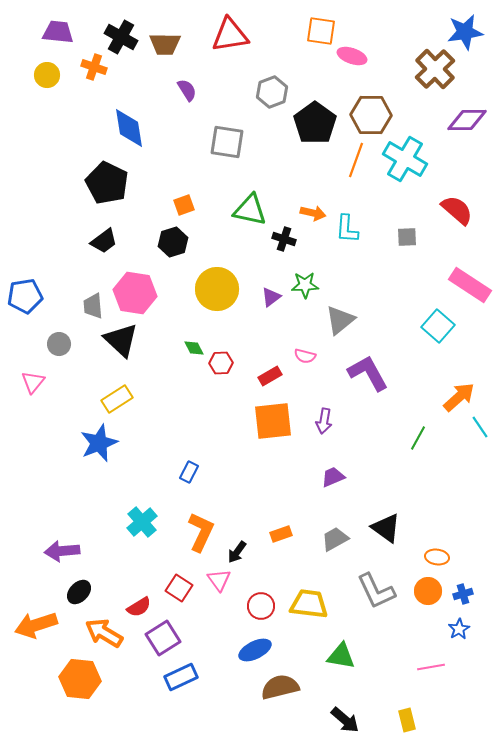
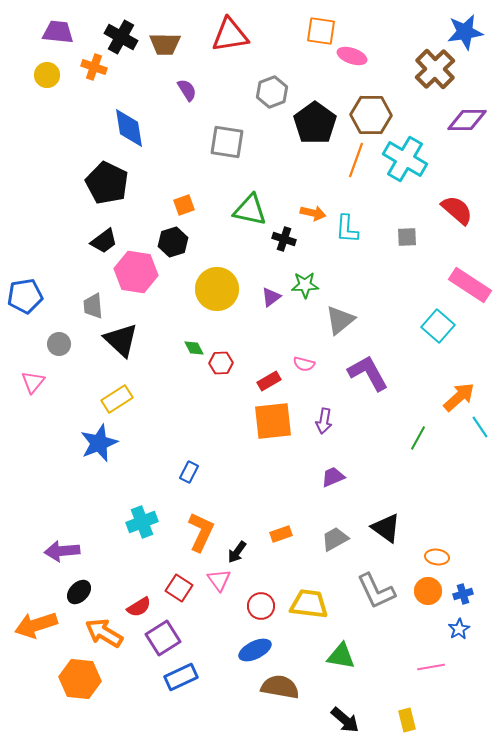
pink hexagon at (135, 293): moved 1 px right, 21 px up
pink semicircle at (305, 356): moved 1 px left, 8 px down
red rectangle at (270, 376): moved 1 px left, 5 px down
cyan cross at (142, 522): rotated 20 degrees clockwise
brown semicircle at (280, 687): rotated 24 degrees clockwise
